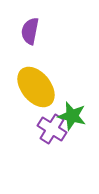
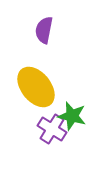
purple semicircle: moved 14 px right, 1 px up
